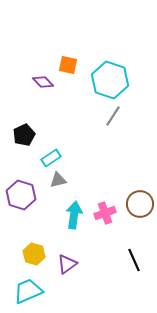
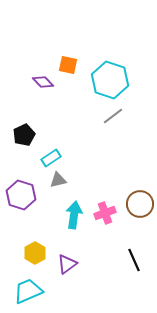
gray line: rotated 20 degrees clockwise
yellow hexagon: moved 1 px right, 1 px up; rotated 15 degrees clockwise
